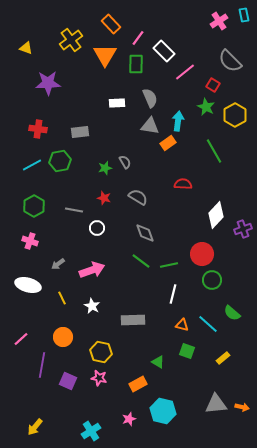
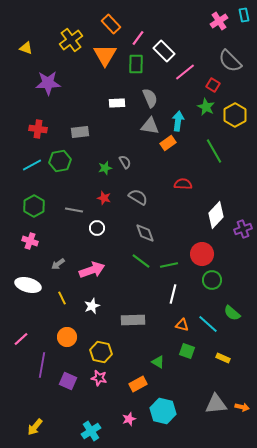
white star at (92, 306): rotated 21 degrees clockwise
orange circle at (63, 337): moved 4 px right
yellow rectangle at (223, 358): rotated 64 degrees clockwise
